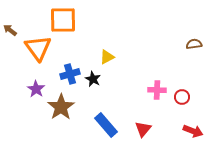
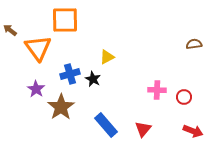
orange square: moved 2 px right
red circle: moved 2 px right
